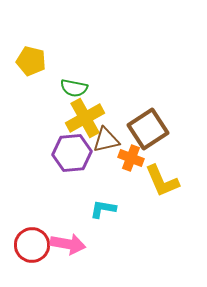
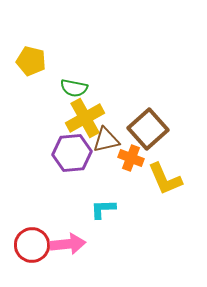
brown square: rotated 9 degrees counterclockwise
yellow L-shape: moved 3 px right, 2 px up
cyan L-shape: rotated 12 degrees counterclockwise
pink arrow: rotated 16 degrees counterclockwise
